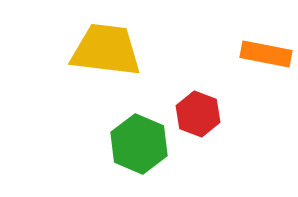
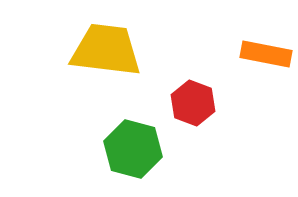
red hexagon: moved 5 px left, 11 px up
green hexagon: moved 6 px left, 5 px down; rotated 8 degrees counterclockwise
